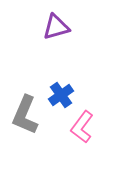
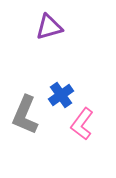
purple triangle: moved 7 px left
pink L-shape: moved 3 px up
